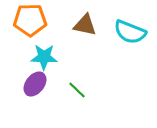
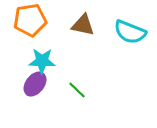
orange pentagon: rotated 8 degrees counterclockwise
brown triangle: moved 2 px left
cyan star: moved 2 px left, 4 px down
